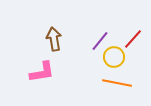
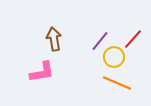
orange line: rotated 12 degrees clockwise
